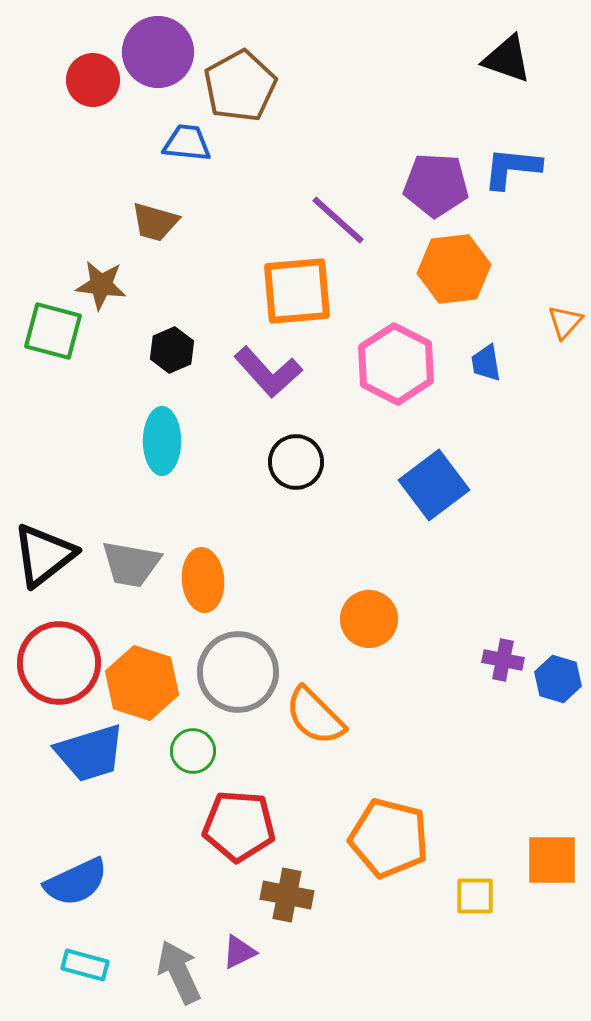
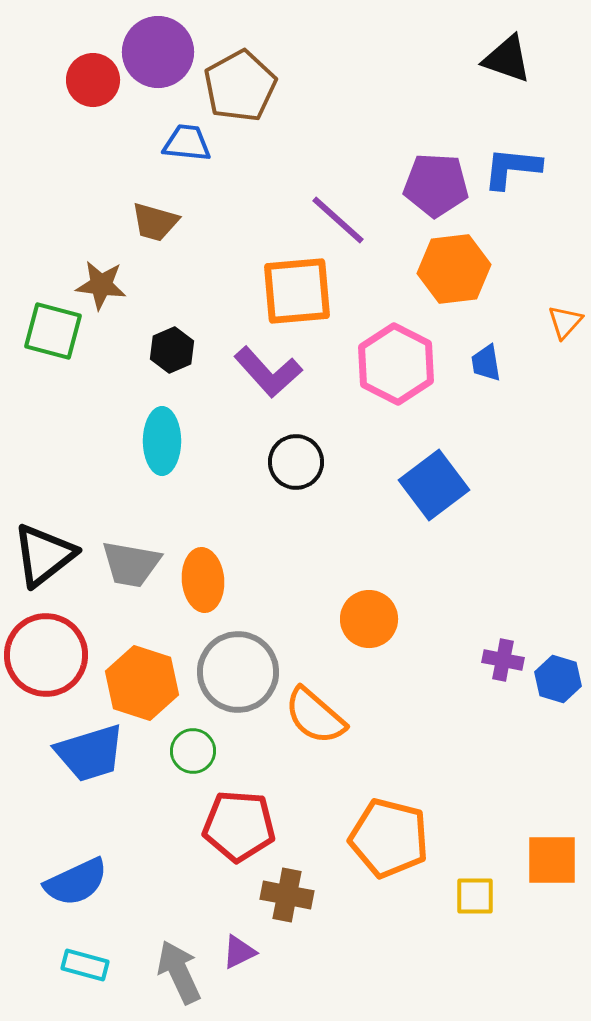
red circle at (59, 663): moved 13 px left, 8 px up
orange semicircle at (315, 716): rotated 4 degrees counterclockwise
